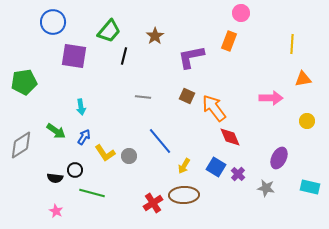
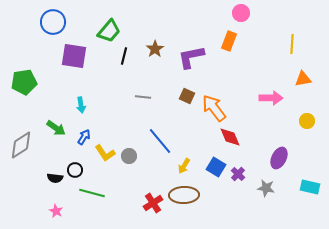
brown star: moved 13 px down
cyan arrow: moved 2 px up
green arrow: moved 3 px up
